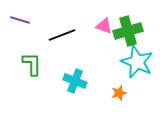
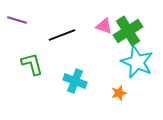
purple line: moved 3 px left
green cross: rotated 16 degrees counterclockwise
green L-shape: rotated 15 degrees counterclockwise
